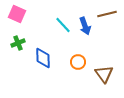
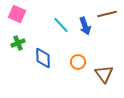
cyan line: moved 2 px left
